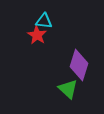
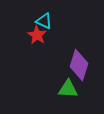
cyan triangle: rotated 18 degrees clockwise
green triangle: rotated 40 degrees counterclockwise
